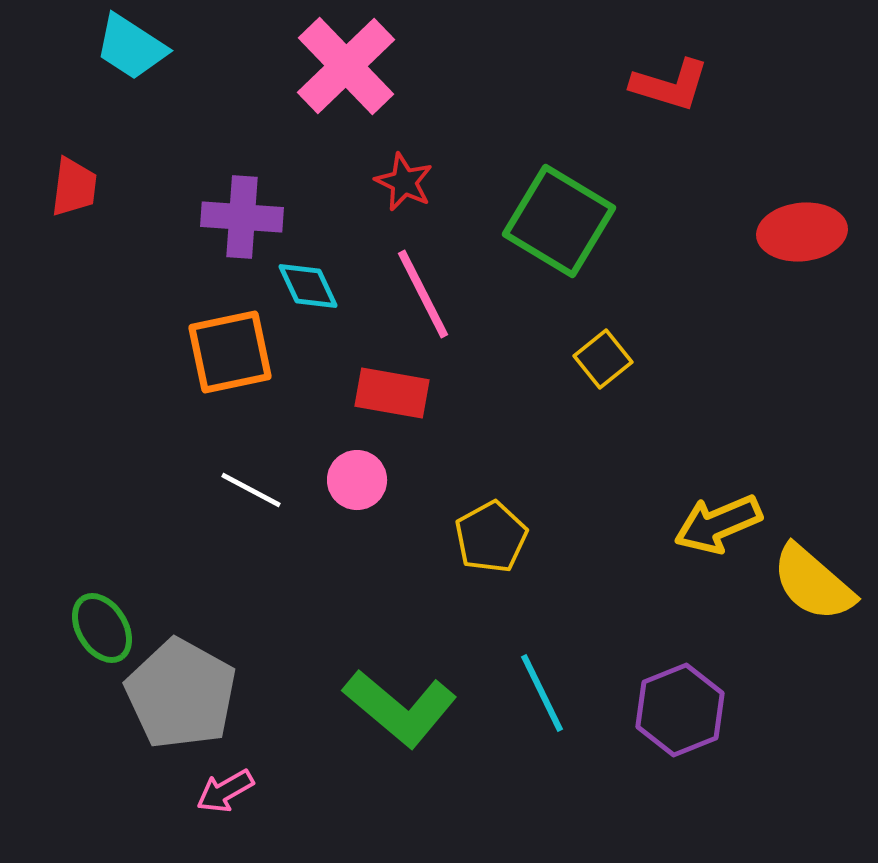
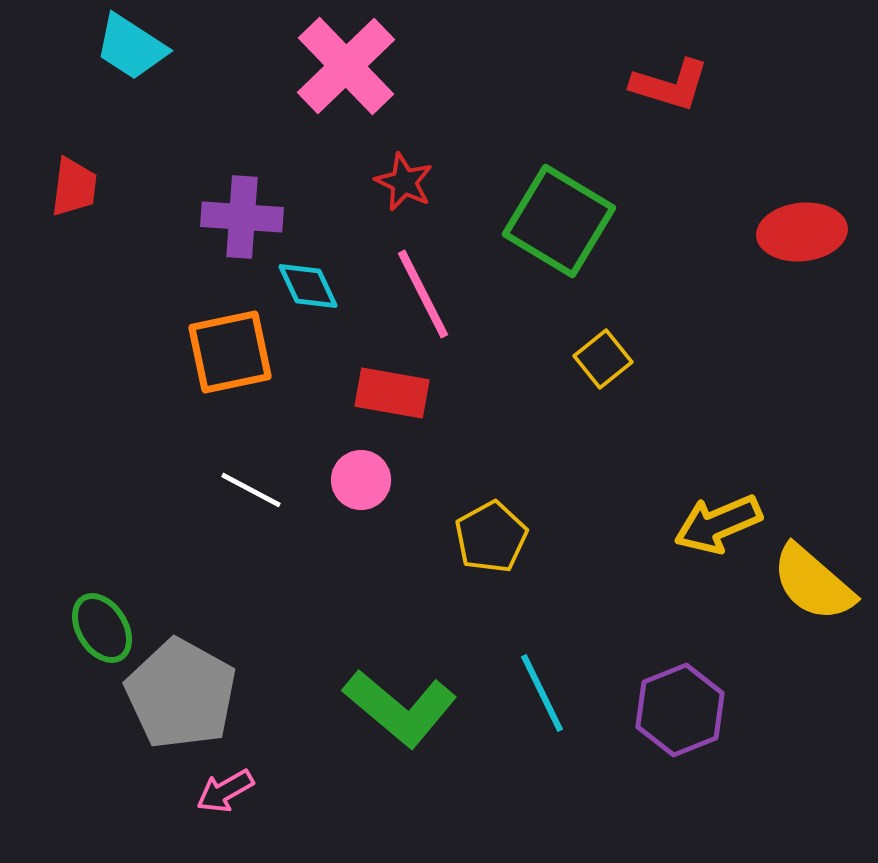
pink circle: moved 4 px right
